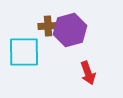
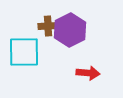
purple hexagon: rotated 12 degrees counterclockwise
red arrow: rotated 65 degrees counterclockwise
